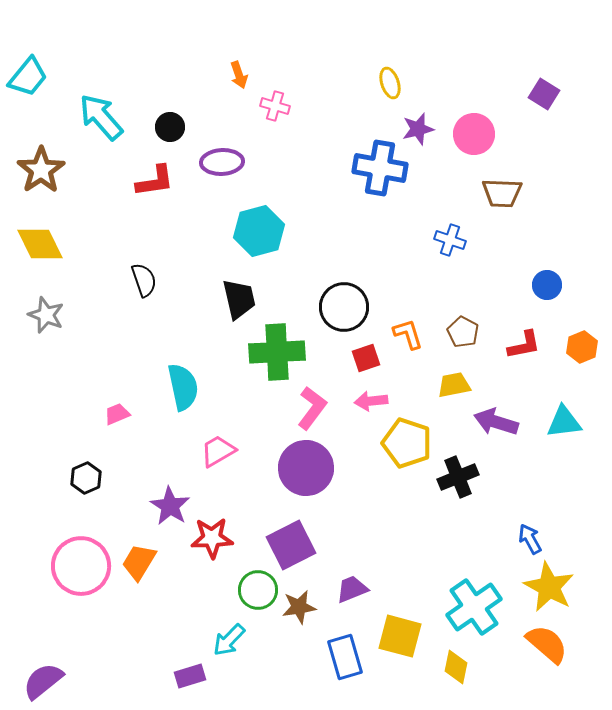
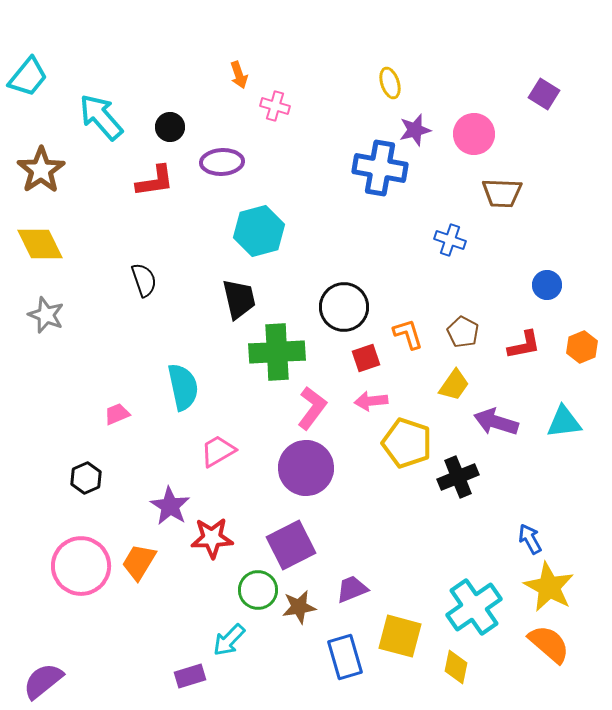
purple star at (418, 129): moved 3 px left, 1 px down
yellow trapezoid at (454, 385): rotated 136 degrees clockwise
orange semicircle at (547, 644): moved 2 px right
